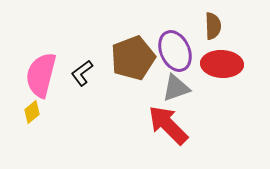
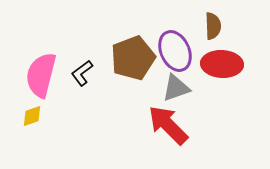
yellow diamond: moved 4 px down; rotated 20 degrees clockwise
